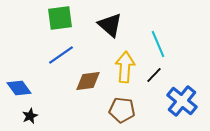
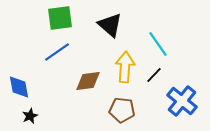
cyan line: rotated 12 degrees counterclockwise
blue line: moved 4 px left, 3 px up
blue diamond: moved 1 px up; rotated 25 degrees clockwise
